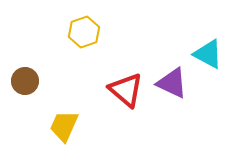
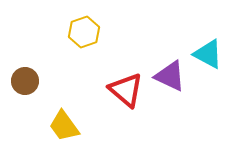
purple triangle: moved 2 px left, 7 px up
yellow trapezoid: rotated 60 degrees counterclockwise
